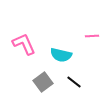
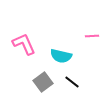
cyan semicircle: moved 1 px down
black line: moved 2 px left
